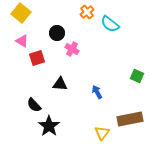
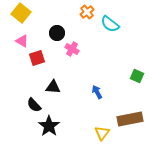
black triangle: moved 7 px left, 3 px down
